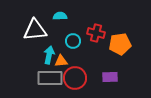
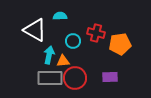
white triangle: rotated 35 degrees clockwise
orange triangle: moved 2 px right
